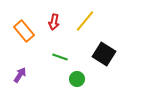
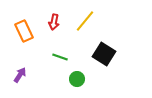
orange rectangle: rotated 15 degrees clockwise
